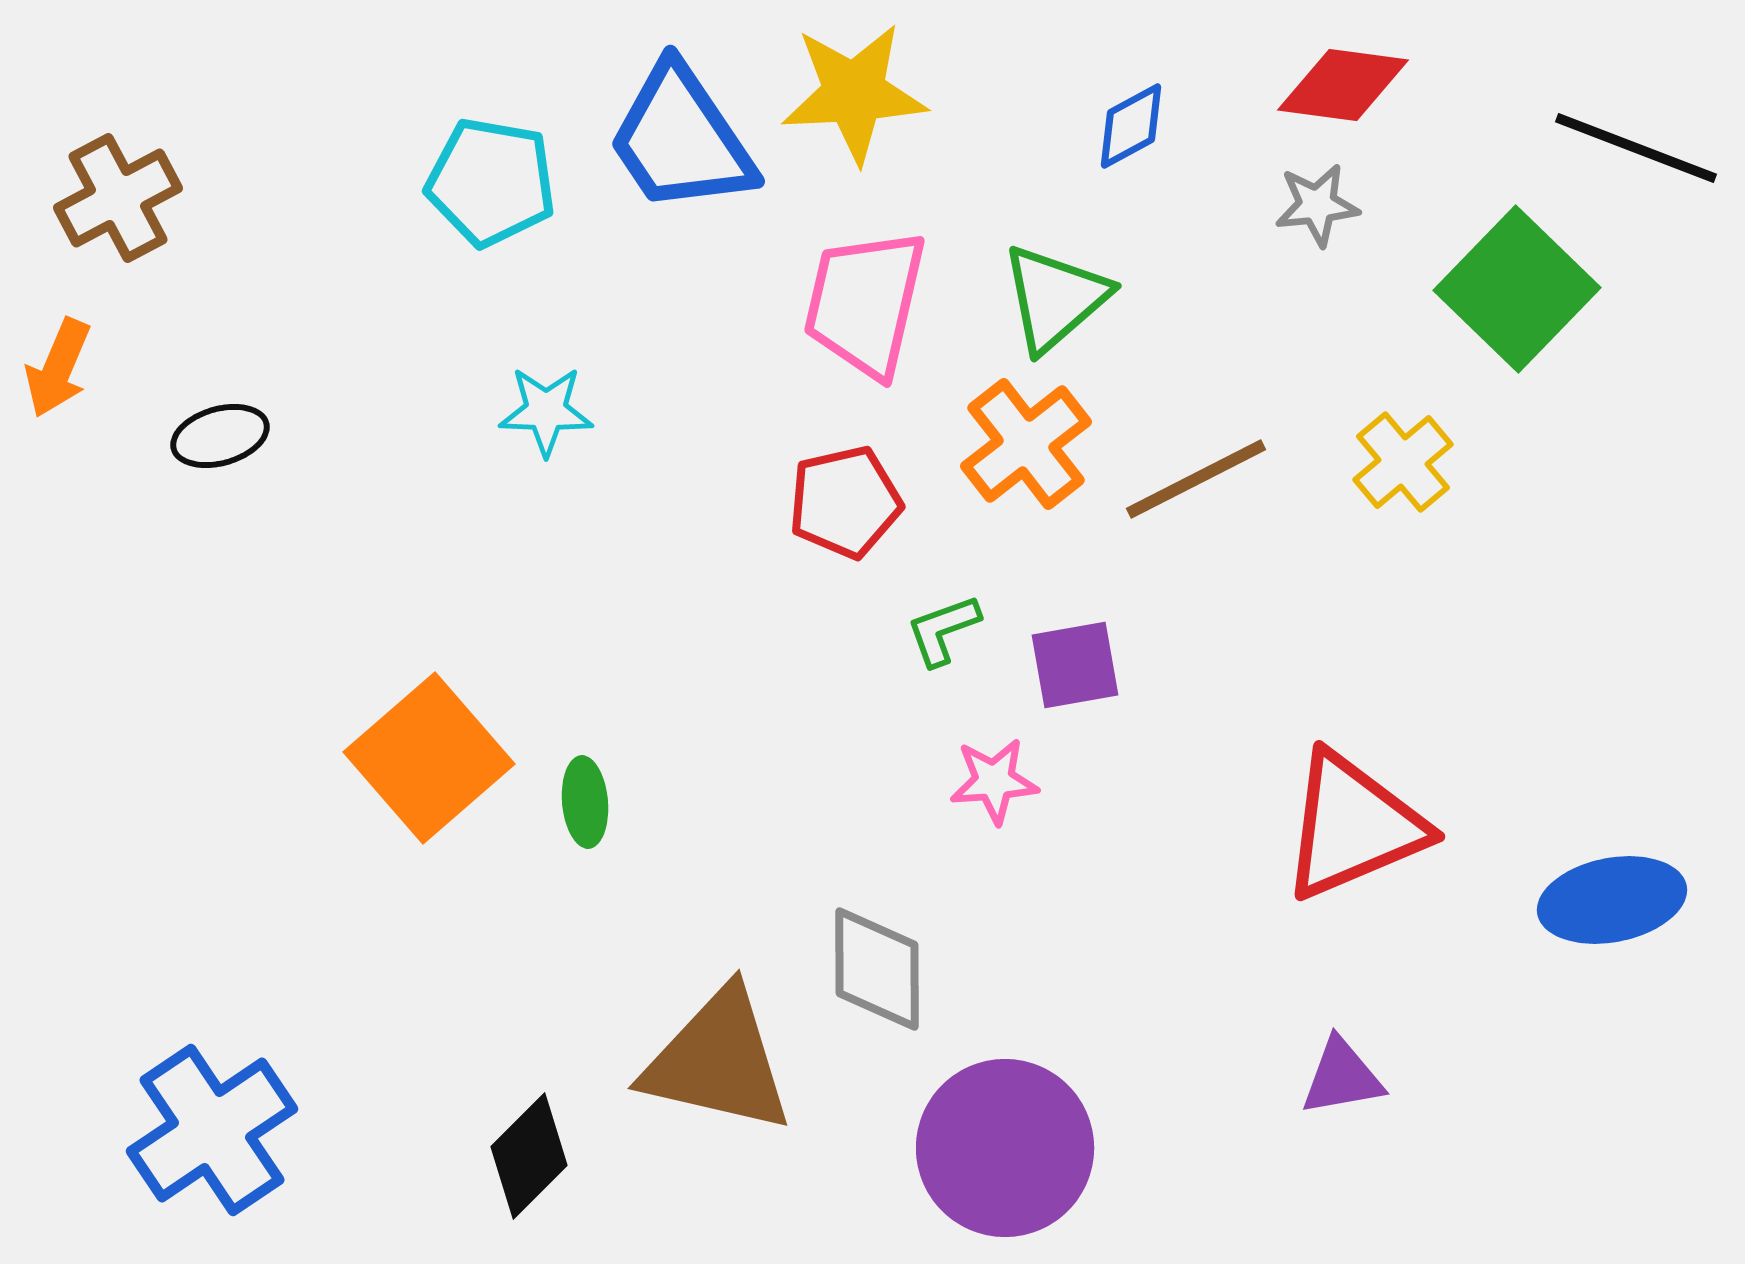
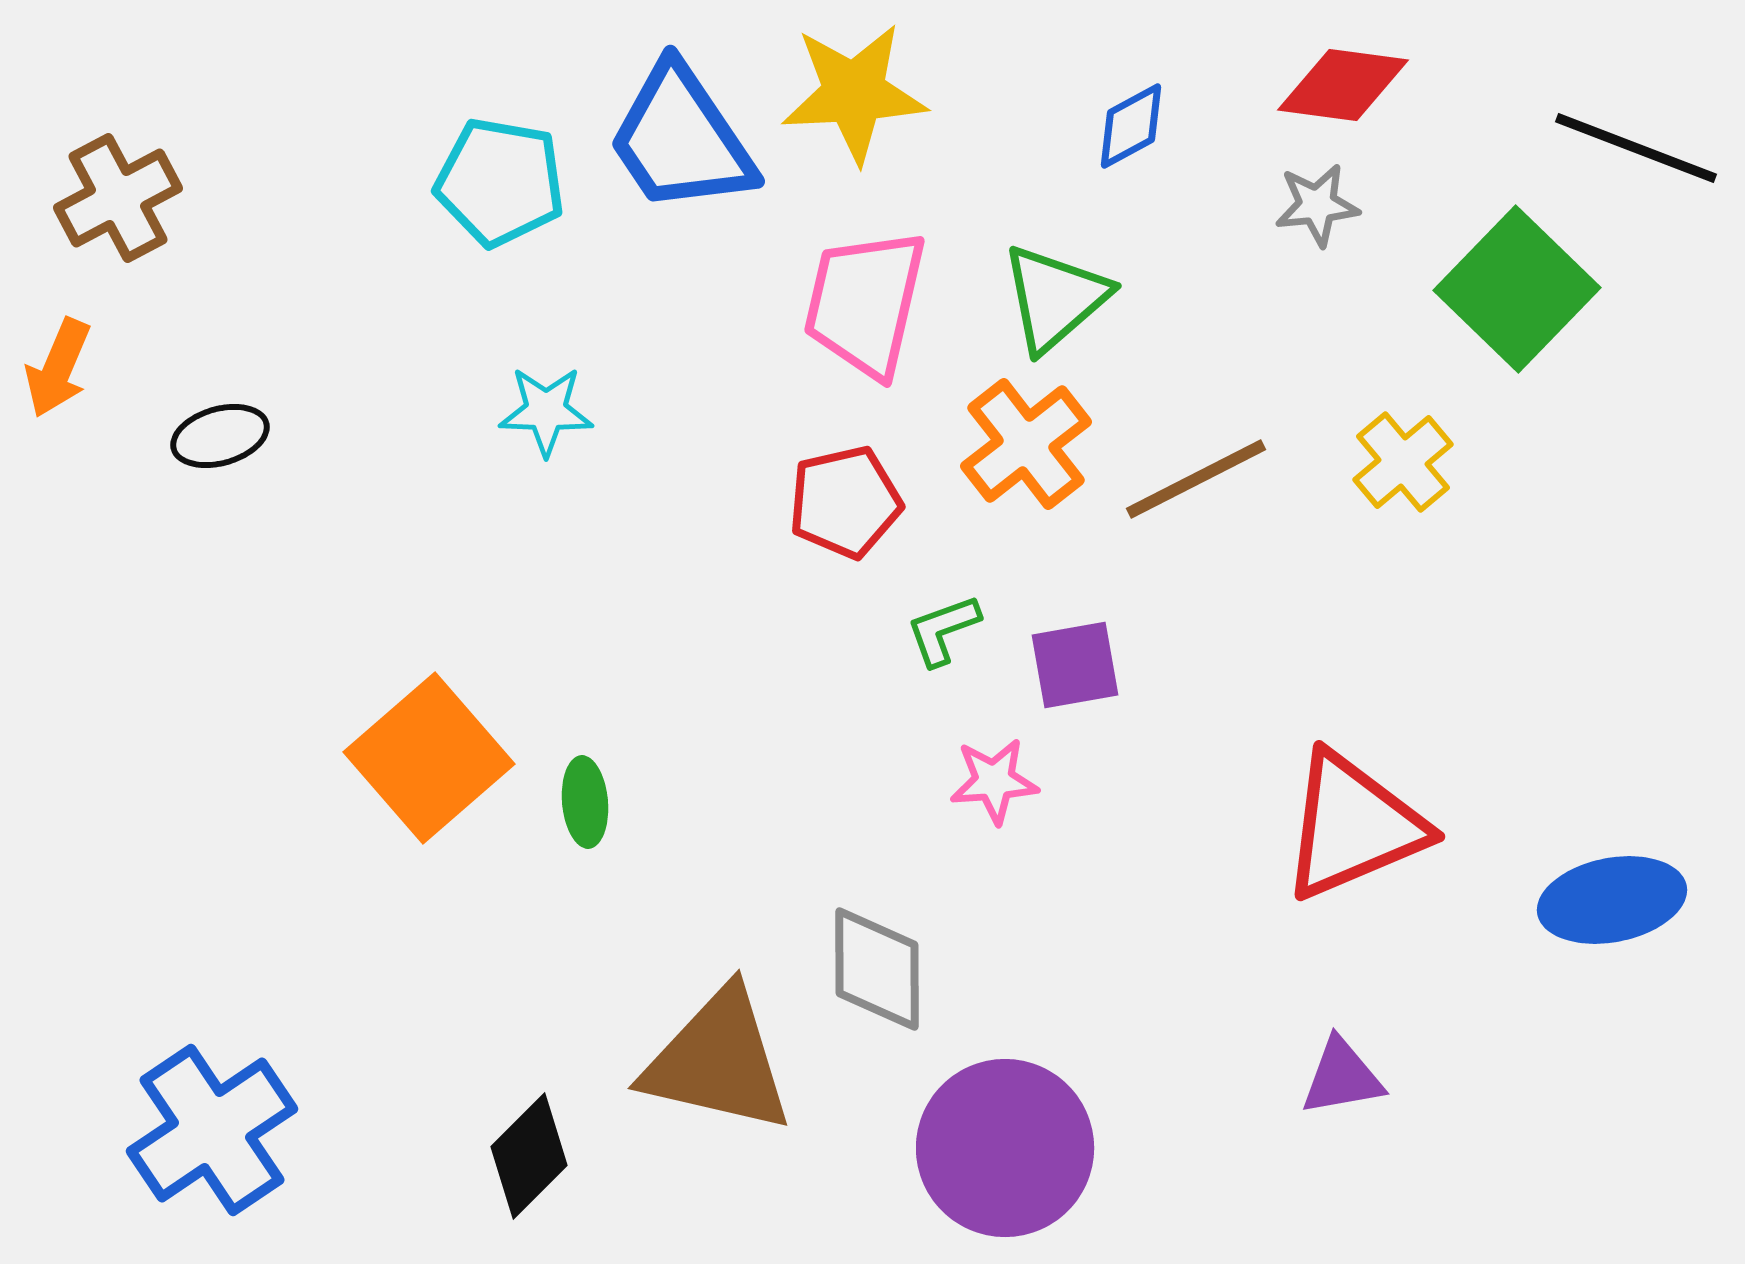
cyan pentagon: moved 9 px right
